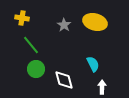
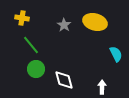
cyan semicircle: moved 23 px right, 10 px up
